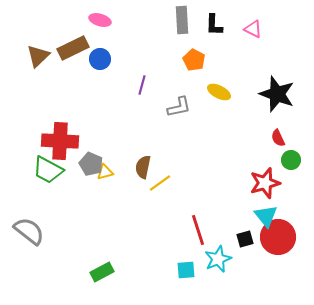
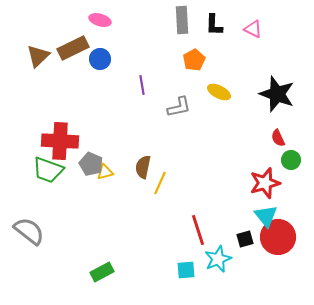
orange pentagon: rotated 15 degrees clockwise
purple line: rotated 24 degrees counterclockwise
green trapezoid: rotated 8 degrees counterclockwise
yellow line: rotated 30 degrees counterclockwise
